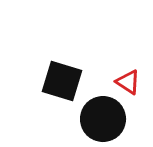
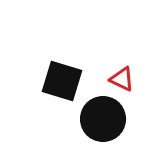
red triangle: moved 6 px left, 3 px up; rotated 8 degrees counterclockwise
